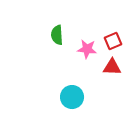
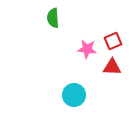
green semicircle: moved 4 px left, 17 px up
cyan circle: moved 2 px right, 2 px up
